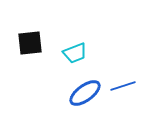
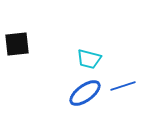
black square: moved 13 px left, 1 px down
cyan trapezoid: moved 14 px right, 6 px down; rotated 35 degrees clockwise
